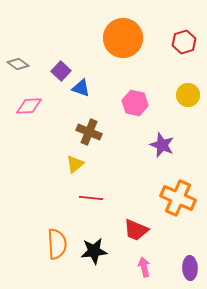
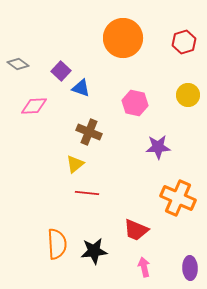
pink diamond: moved 5 px right
purple star: moved 4 px left, 2 px down; rotated 25 degrees counterclockwise
red line: moved 4 px left, 5 px up
